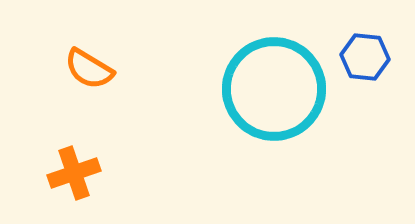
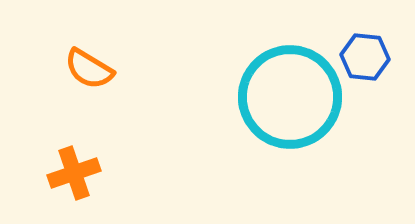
cyan circle: moved 16 px right, 8 px down
